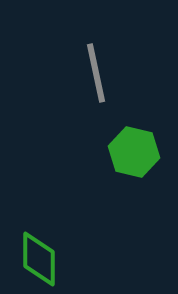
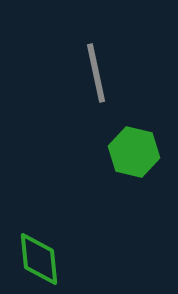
green diamond: rotated 6 degrees counterclockwise
